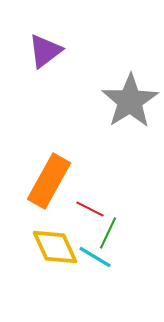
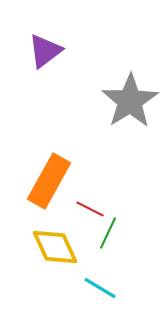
cyan line: moved 5 px right, 31 px down
